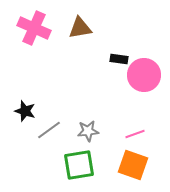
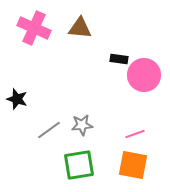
brown triangle: rotated 15 degrees clockwise
black star: moved 8 px left, 12 px up
gray star: moved 6 px left, 6 px up
orange square: rotated 8 degrees counterclockwise
